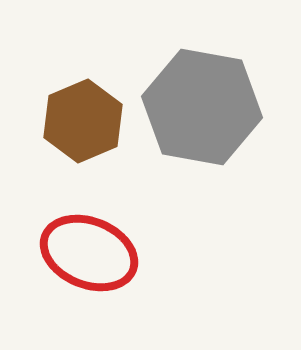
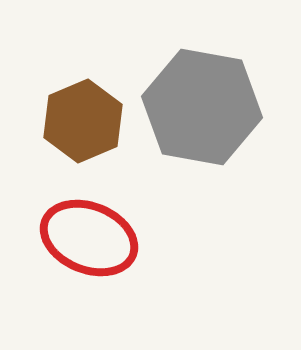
red ellipse: moved 15 px up
